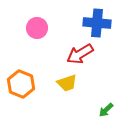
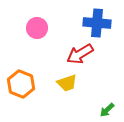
green arrow: moved 1 px right
